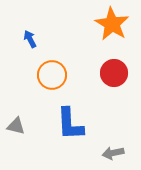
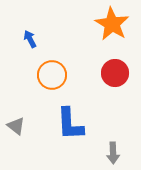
red circle: moved 1 px right
gray triangle: rotated 24 degrees clockwise
gray arrow: rotated 80 degrees counterclockwise
